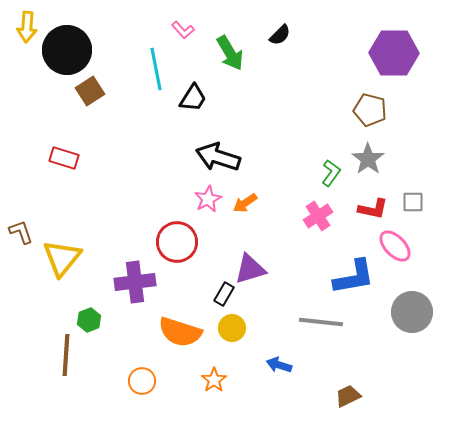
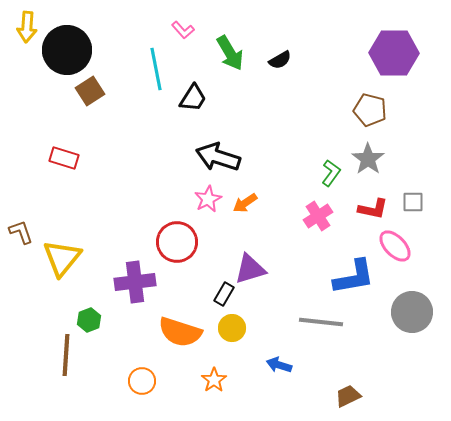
black semicircle: moved 25 px down; rotated 15 degrees clockwise
